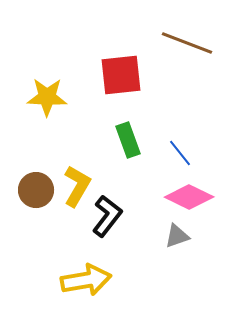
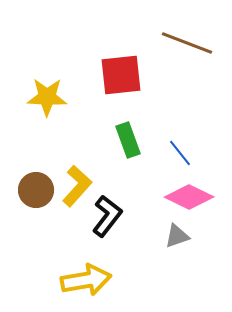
yellow L-shape: rotated 12 degrees clockwise
